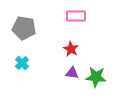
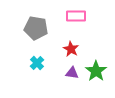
gray pentagon: moved 12 px right
cyan cross: moved 15 px right
green star: moved 6 px up; rotated 30 degrees clockwise
